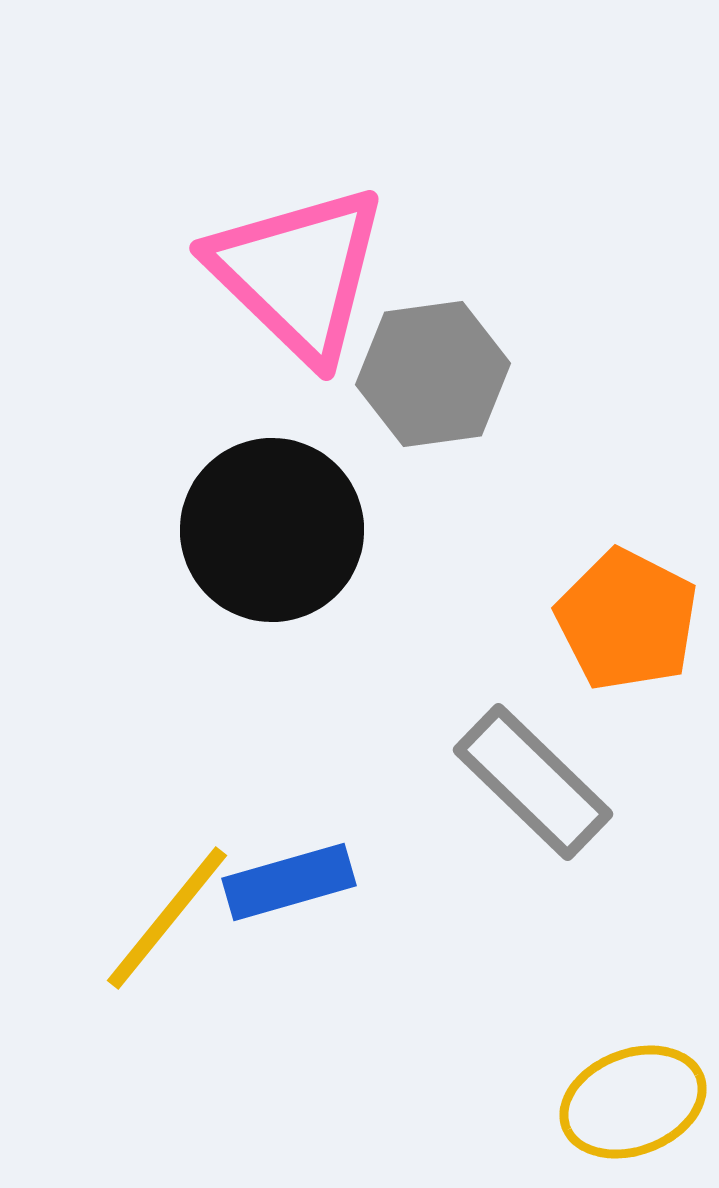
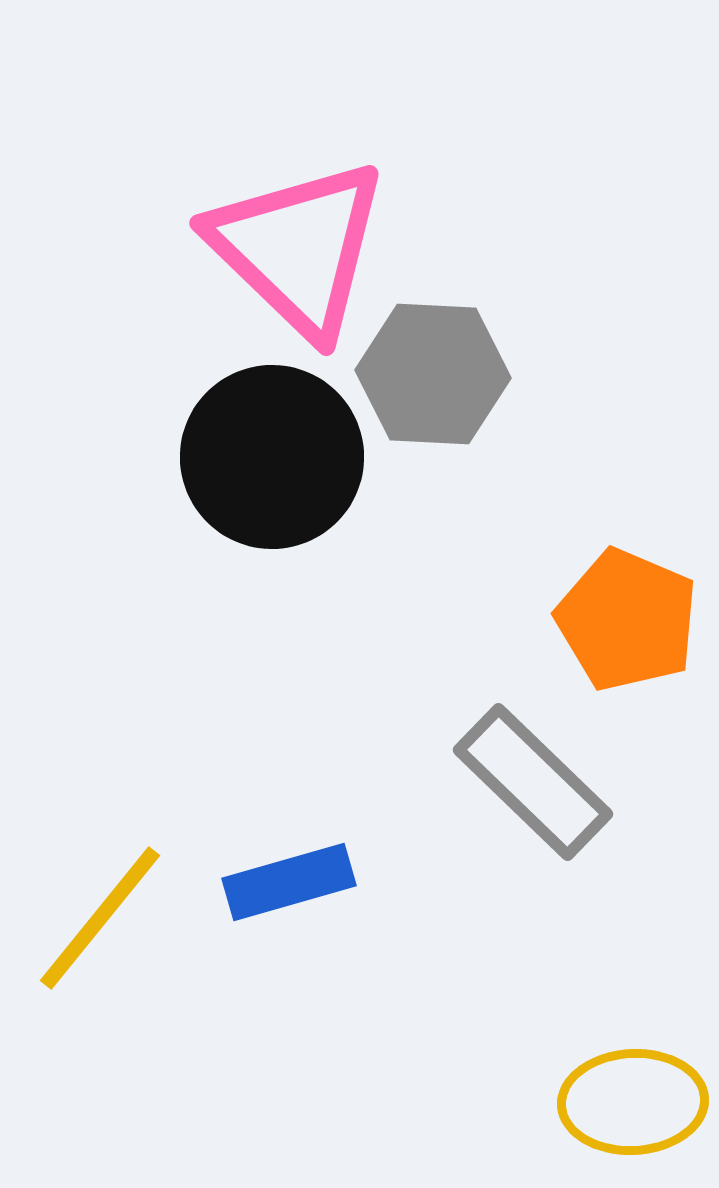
pink triangle: moved 25 px up
gray hexagon: rotated 11 degrees clockwise
black circle: moved 73 px up
orange pentagon: rotated 4 degrees counterclockwise
yellow line: moved 67 px left
yellow ellipse: rotated 18 degrees clockwise
